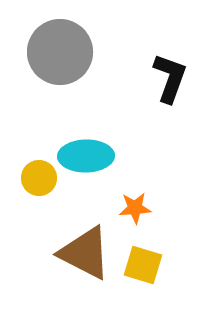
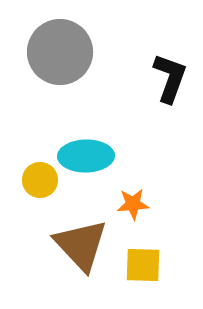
yellow circle: moved 1 px right, 2 px down
orange star: moved 2 px left, 4 px up
brown triangle: moved 4 px left, 8 px up; rotated 20 degrees clockwise
yellow square: rotated 15 degrees counterclockwise
